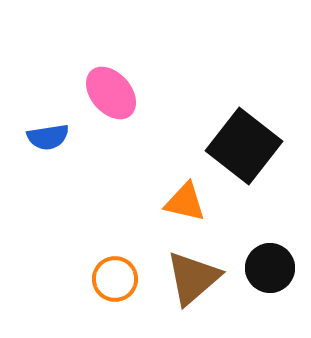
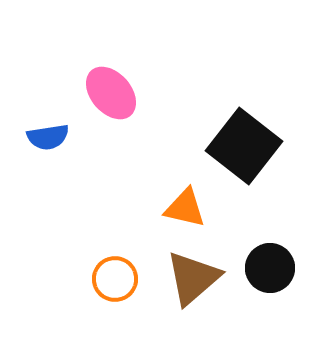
orange triangle: moved 6 px down
